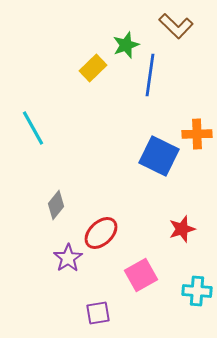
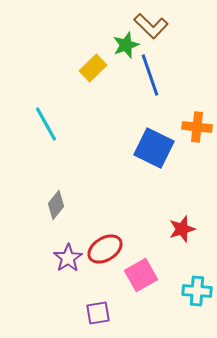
brown L-shape: moved 25 px left
blue line: rotated 27 degrees counterclockwise
cyan line: moved 13 px right, 4 px up
orange cross: moved 7 px up; rotated 8 degrees clockwise
blue square: moved 5 px left, 8 px up
red ellipse: moved 4 px right, 16 px down; rotated 12 degrees clockwise
